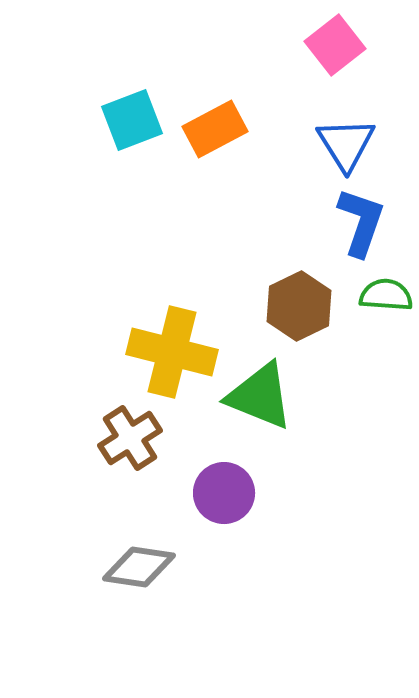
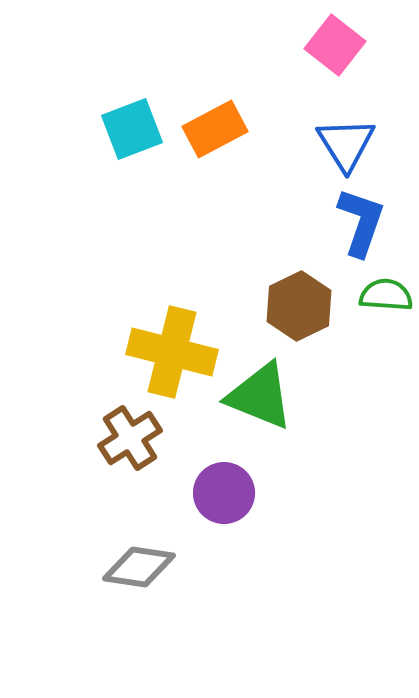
pink square: rotated 14 degrees counterclockwise
cyan square: moved 9 px down
